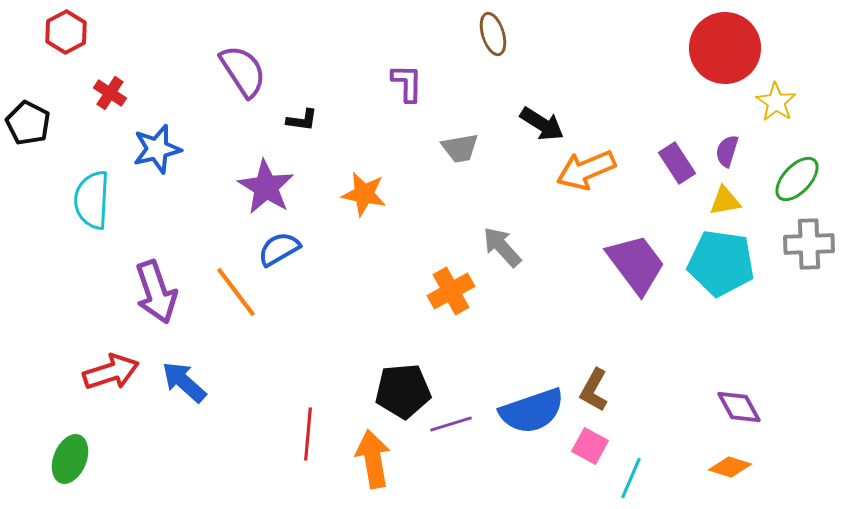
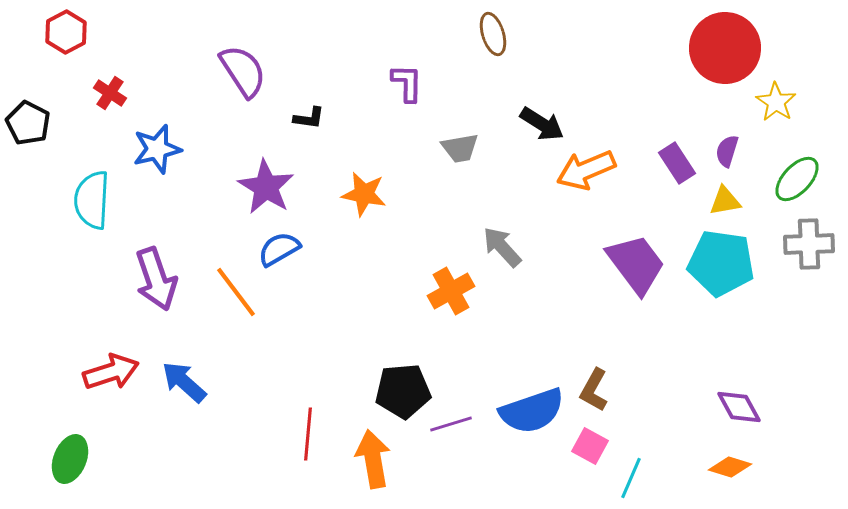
black L-shape at (302, 120): moved 7 px right, 2 px up
purple arrow at (156, 292): moved 13 px up
